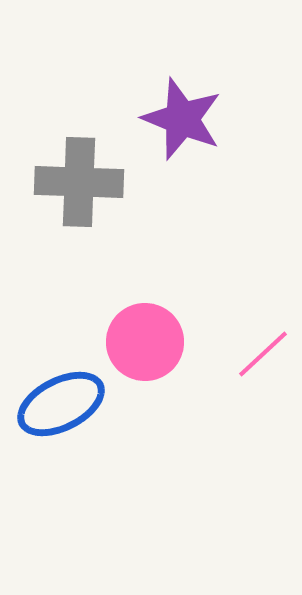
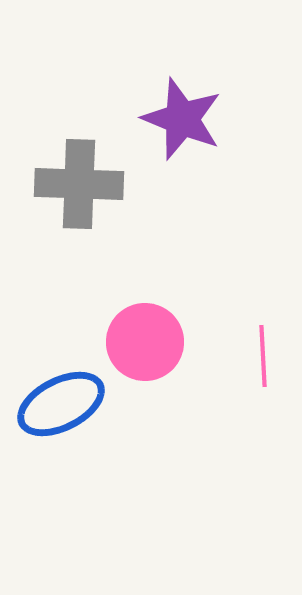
gray cross: moved 2 px down
pink line: moved 2 px down; rotated 50 degrees counterclockwise
